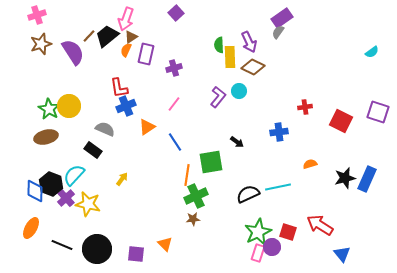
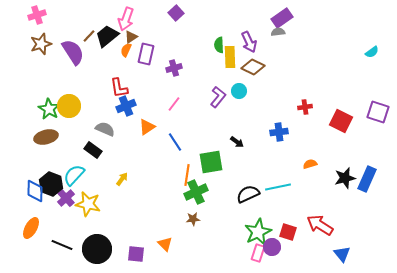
gray semicircle at (278, 32): rotated 48 degrees clockwise
green cross at (196, 196): moved 4 px up
